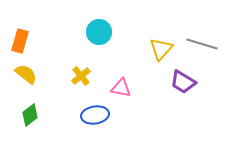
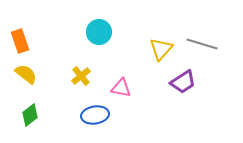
orange rectangle: rotated 35 degrees counterclockwise
purple trapezoid: rotated 64 degrees counterclockwise
